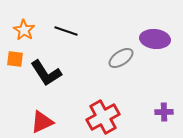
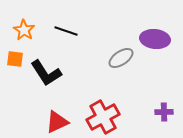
red triangle: moved 15 px right
